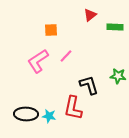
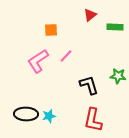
red L-shape: moved 20 px right, 12 px down
cyan star: rotated 24 degrees counterclockwise
